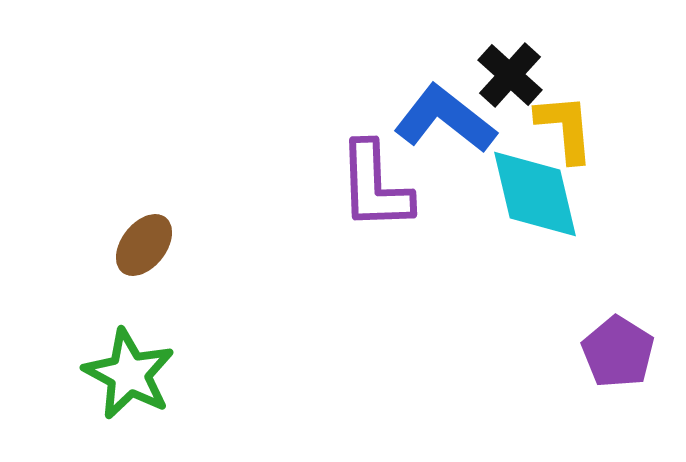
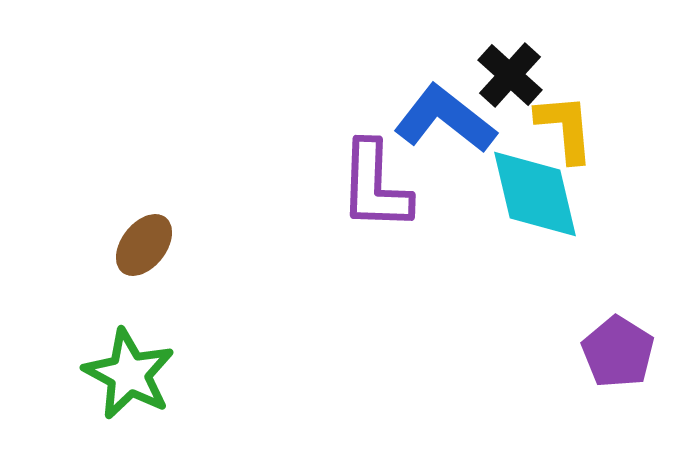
purple L-shape: rotated 4 degrees clockwise
